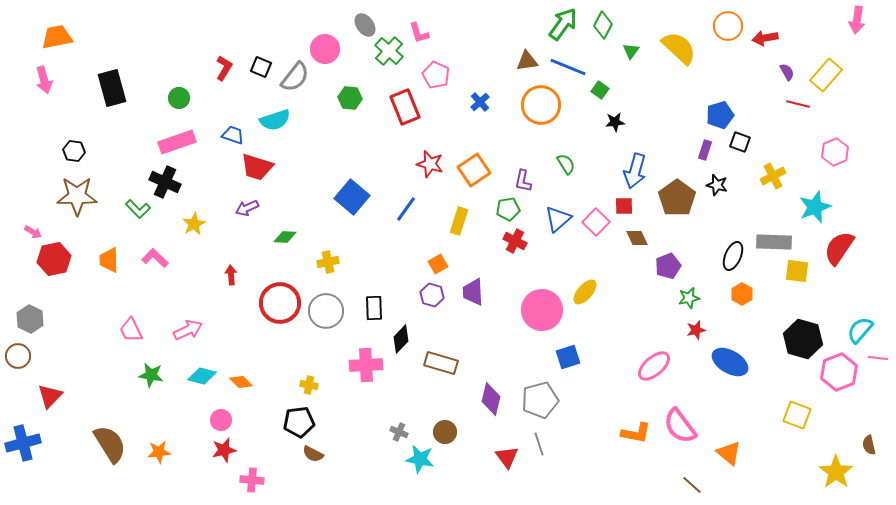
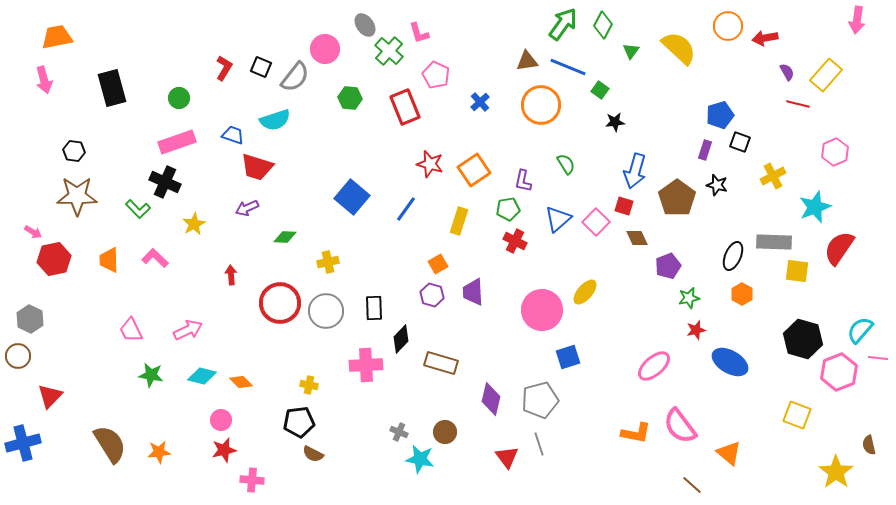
red square at (624, 206): rotated 18 degrees clockwise
